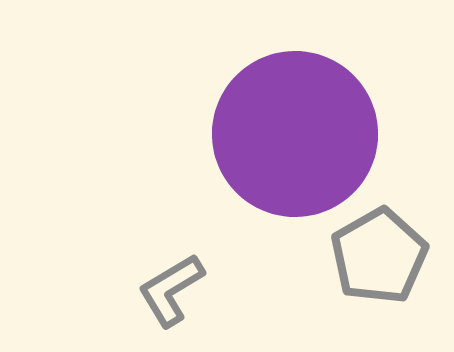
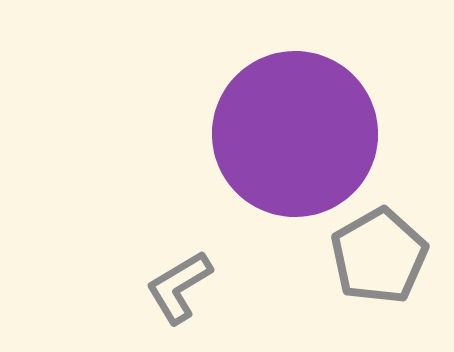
gray L-shape: moved 8 px right, 3 px up
